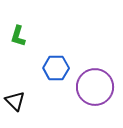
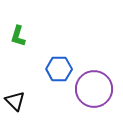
blue hexagon: moved 3 px right, 1 px down
purple circle: moved 1 px left, 2 px down
